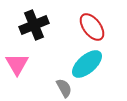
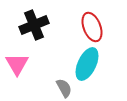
red ellipse: rotated 16 degrees clockwise
cyan ellipse: rotated 24 degrees counterclockwise
